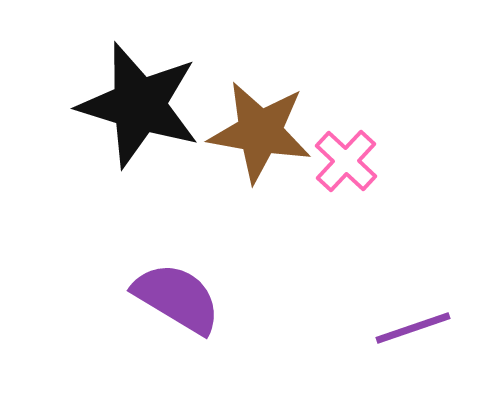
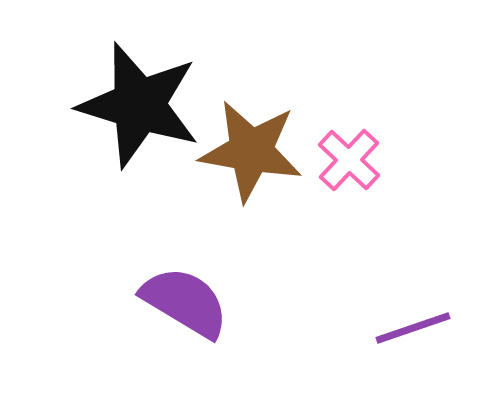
brown star: moved 9 px left, 19 px down
pink cross: moved 3 px right, 1 px up
purple semicircle: moved 8 px right, 4 px down
